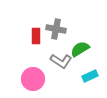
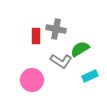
pink circle: moved 1 px left, 1 px down
